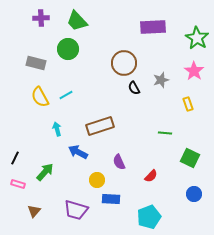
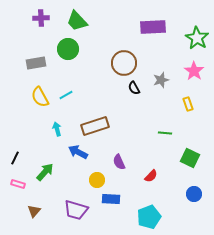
gray rectangle: rotated 24 degrees counterclockwise
brown rectangle: moved 5 px left
